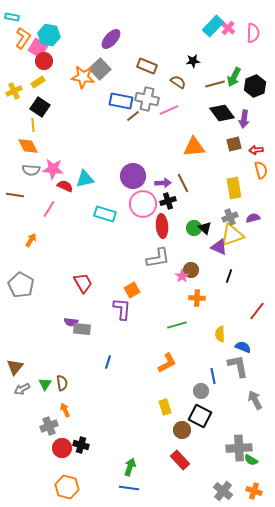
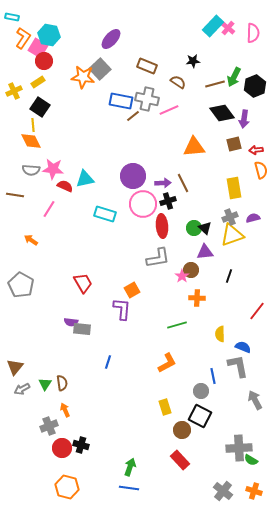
orange diamond at (28, 146): moved 3 px right, 5 px up
orange arrow at (31, 240): rotated 88 degrees counterclockwise
purple triangle at (219, 247): moved 14 px left, 5 px down; rotated 30 degrees counterclockwise
